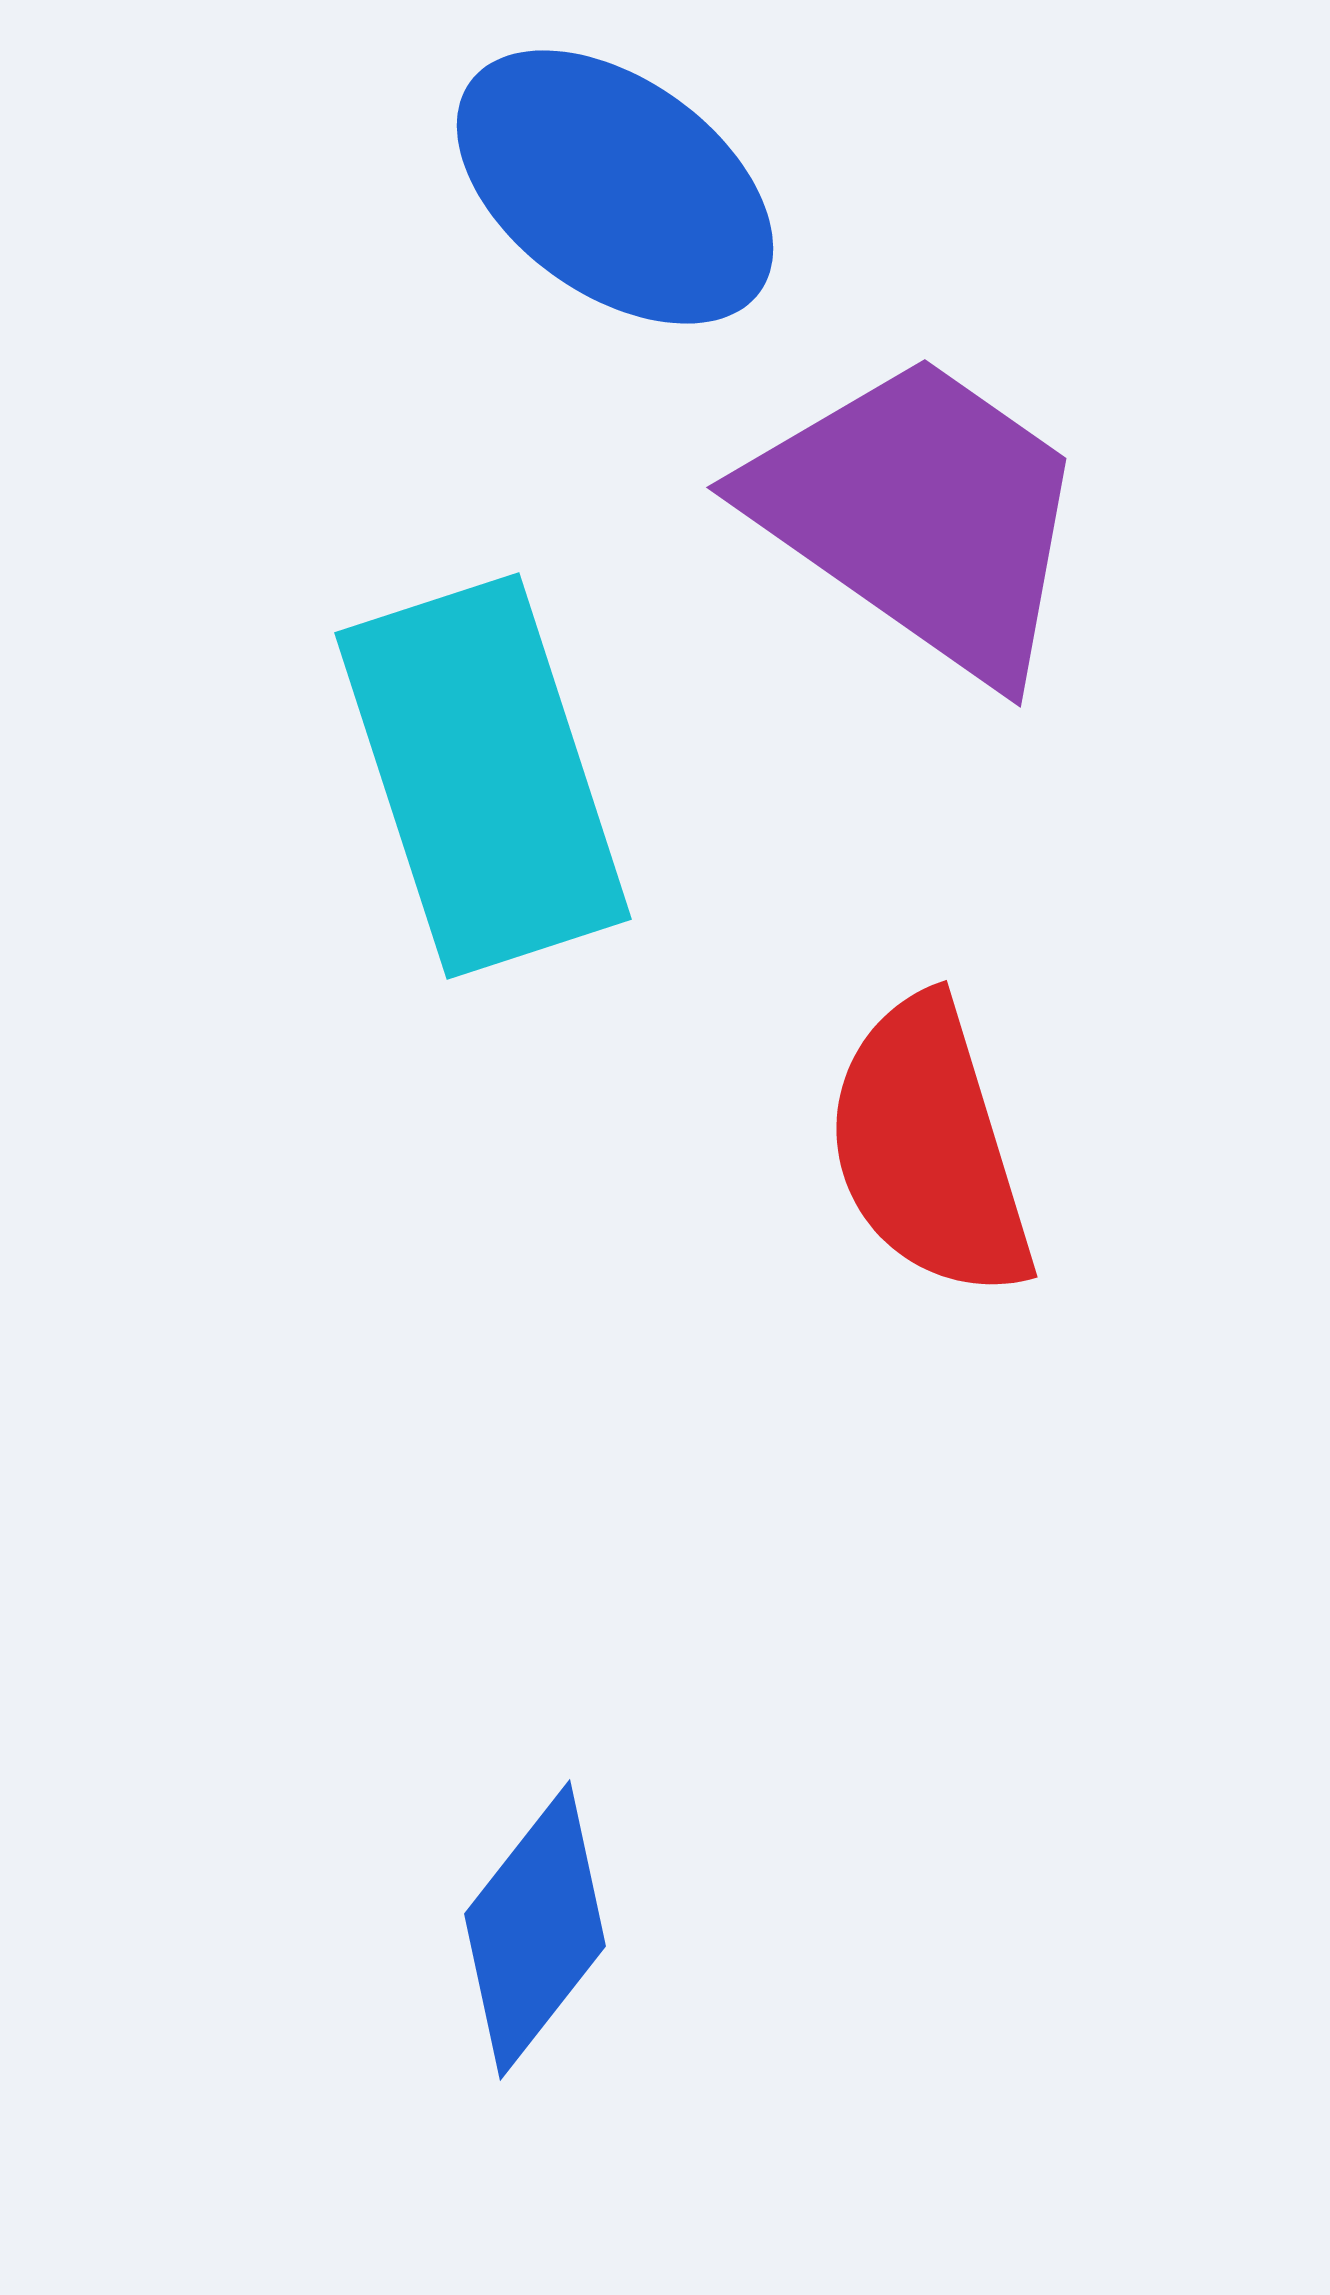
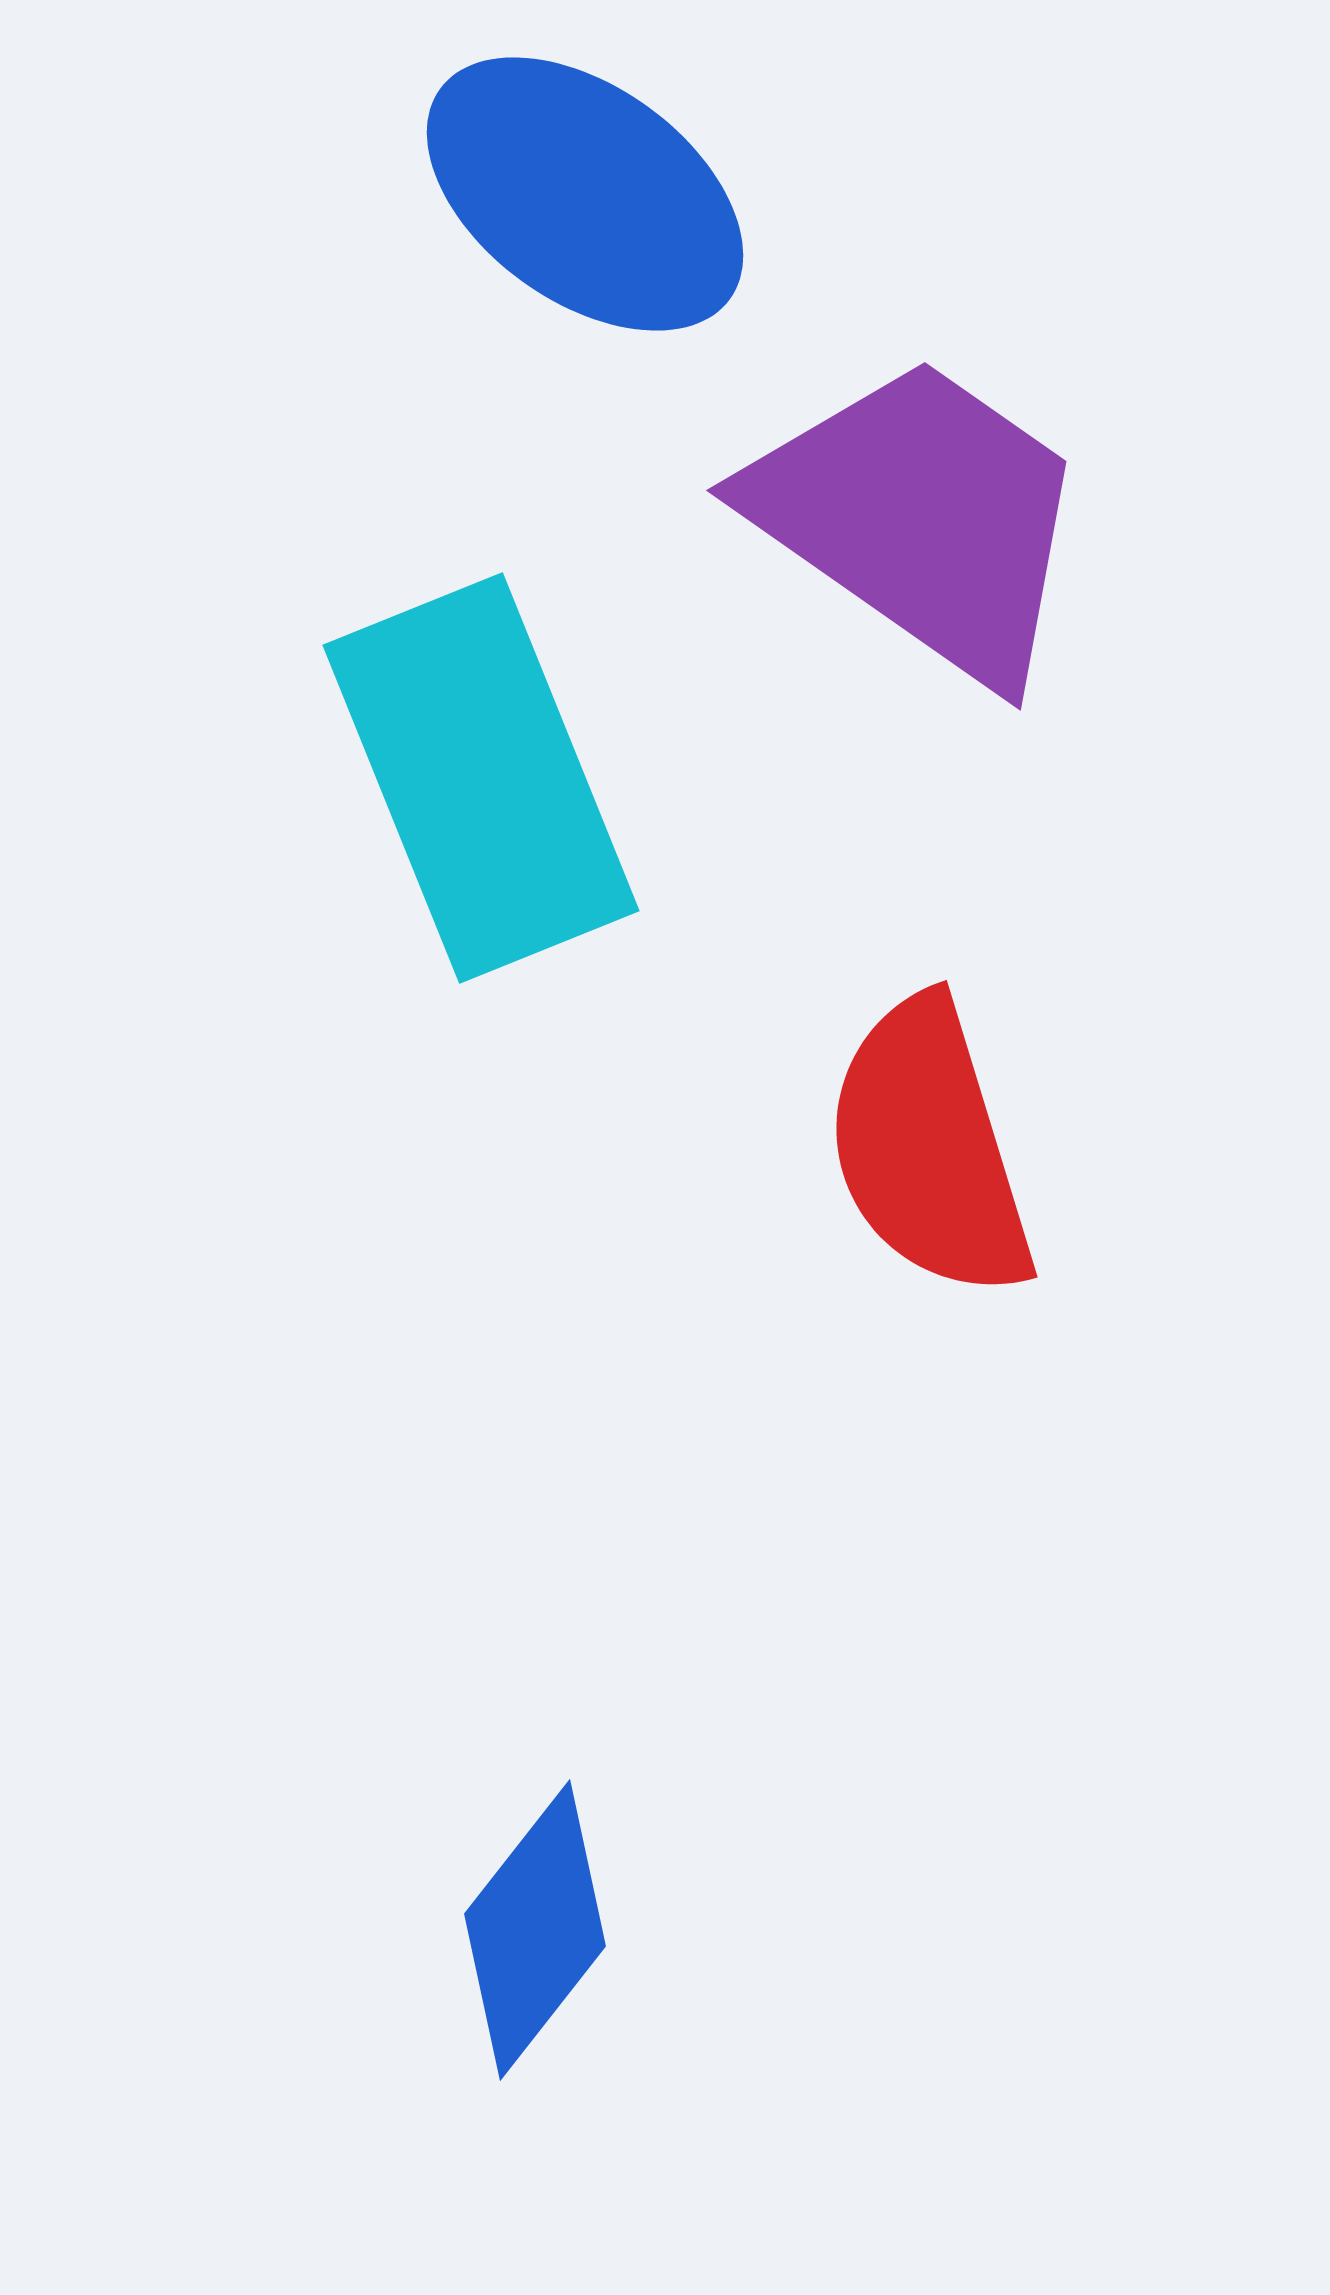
blue ellipse: moved 30 px left, 7 px down
purple trapezoid: moved 3 px down
cyan rectangle: moved 2 px left, 2 px down; rotated 4 degrees counterclockwise
